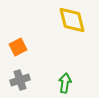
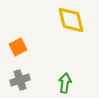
yellow diamond: moved 1 px left
